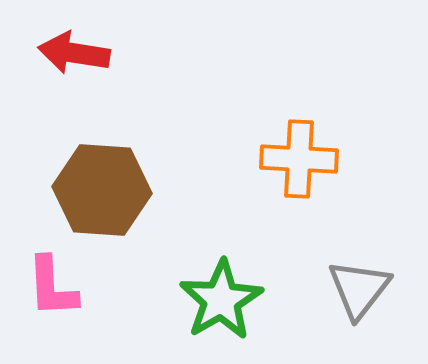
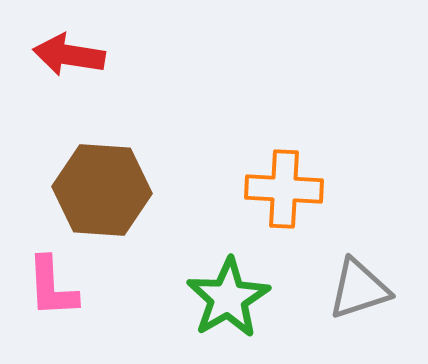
red arrow: moved 5 px left, 2 px down
orange cross: moved 15 px left, 30 px down
gray triangle: rotated 34 degrees clockwise
green star: moved 7 px right, 2 px up
